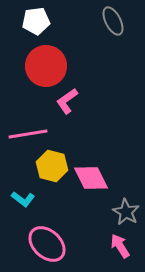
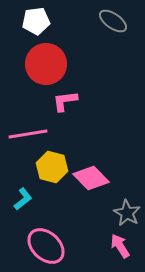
gray ellipse: rotated 28 degrees counterclockwise
red circle: moved 2 px up
pink L-shape: moved 2 px left; rotated 28 degrees clockwise
yellow hexagon: moved 1 px down
pink diamond: rotated 18 degrees counterclockwise
cyan L-shape: rotated 75 degrees counterclockwise
gray star: moved 1 px right, 1 px down
pink ellipse: moved 1 px left, 2 px down
